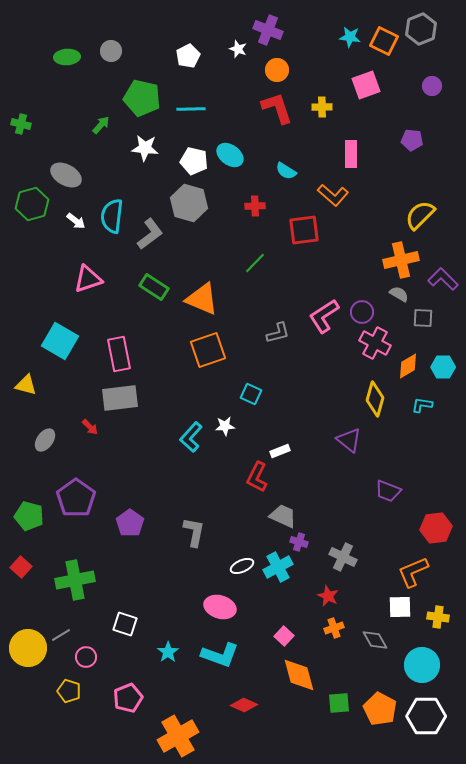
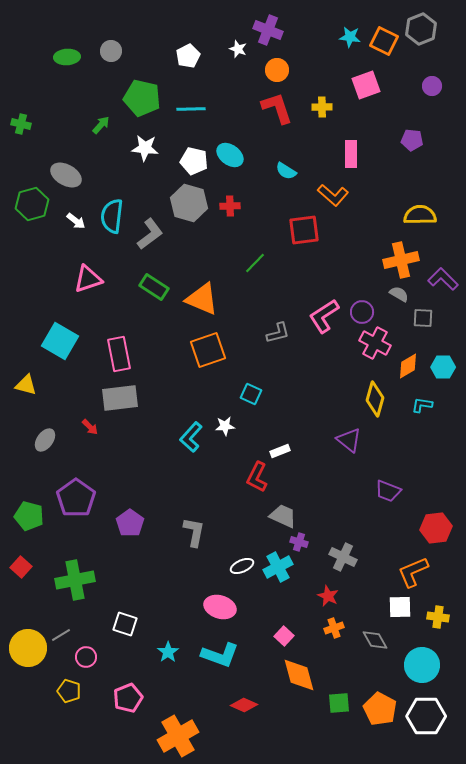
red cross at (255, 206): moved 25 px left
yellow semicircle at (420, 215): rotated 44 degrees clockwise
